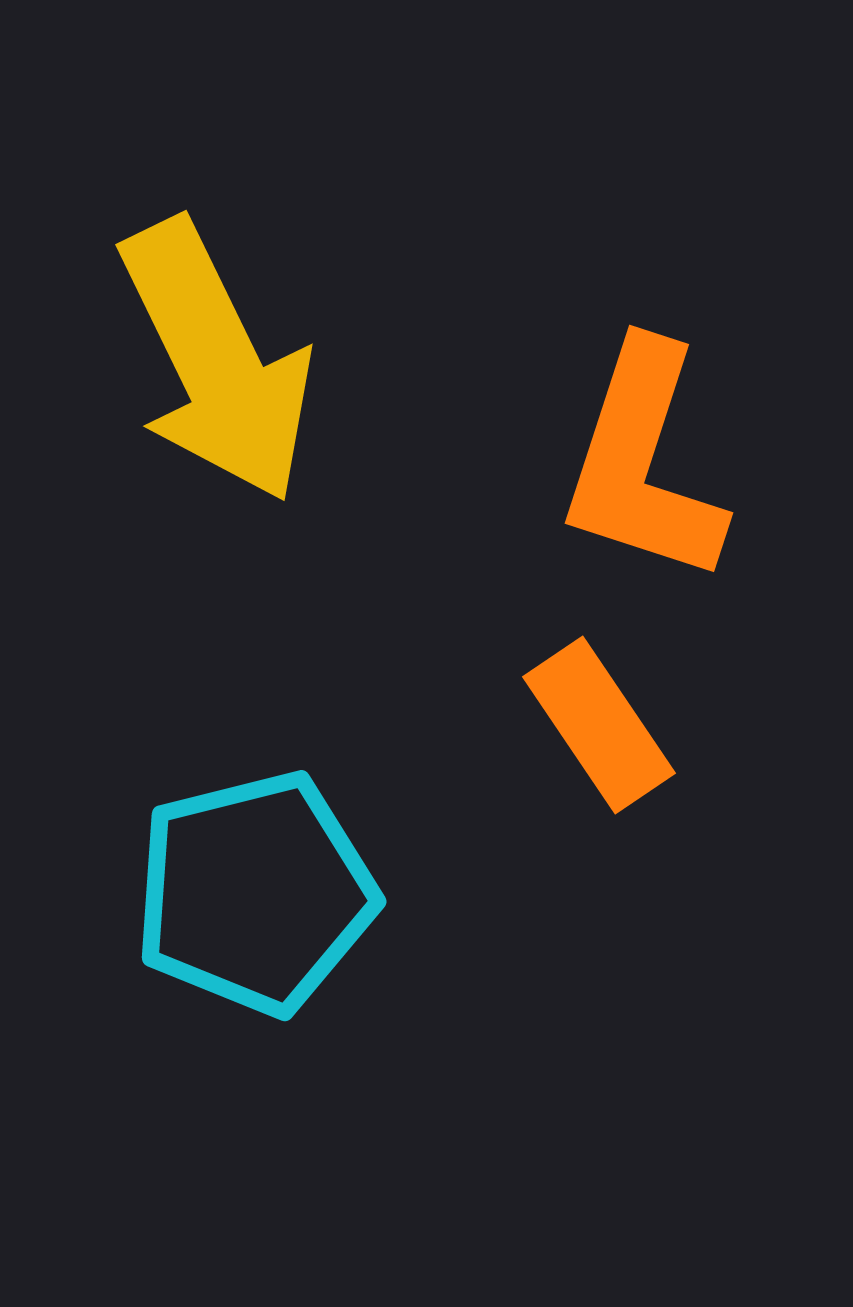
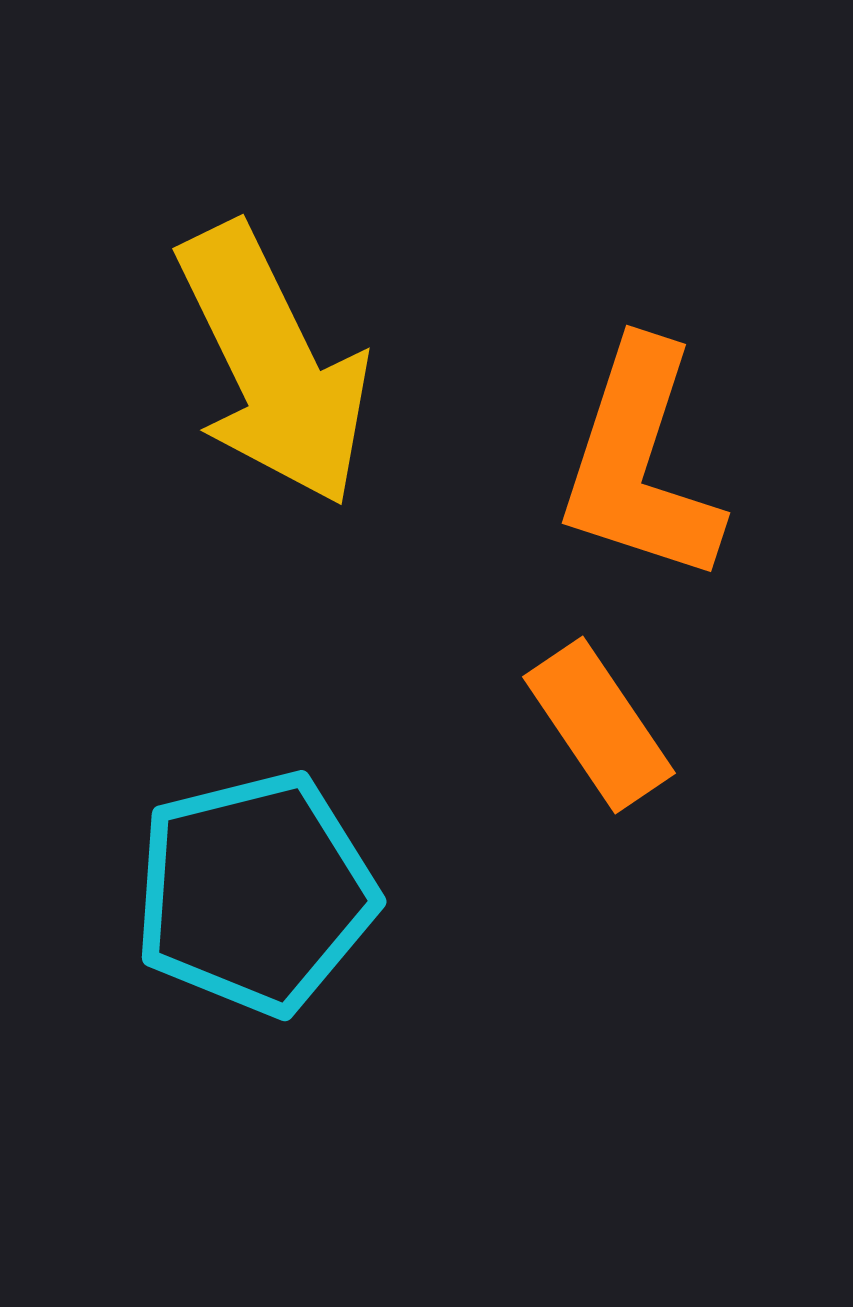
yellow arrow: moved 57 px right, 4 px down
orange L-shape: moved 3 px left
